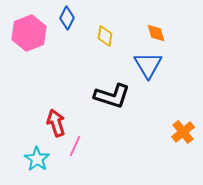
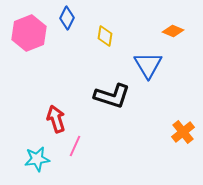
orange diamond: moved 17 px right, 2 px up; rotated 50 degrees counterclockwise
red arrow: moved 4 px up
cyan star: rotated 30 degrees clockwise
